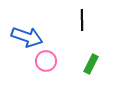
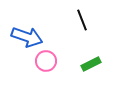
black line: rotated 20 degrees counterclockwise
green rectangle: rotated 36 degrees clockwise
